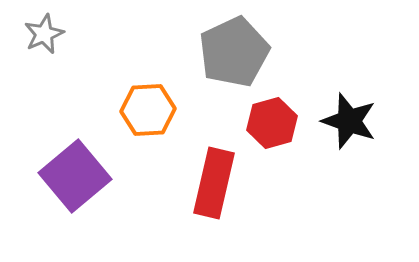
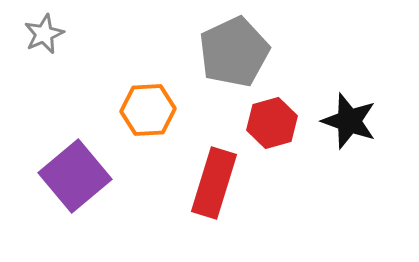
red rectangle: rotated 4 degrees clockwise
